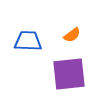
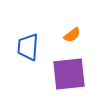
blue trapezoid: moved 6 px down; rotated 88 degrees counterclockwise
